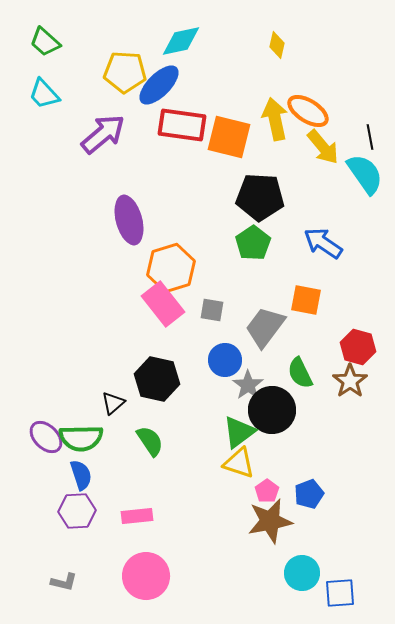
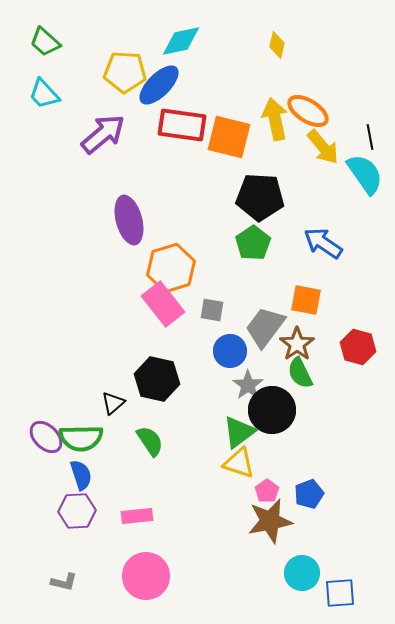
blue circle at (225, 360): moved 5 px right, 9 px up
brown star at (350, 381): moved 53 px left, 37 px up
